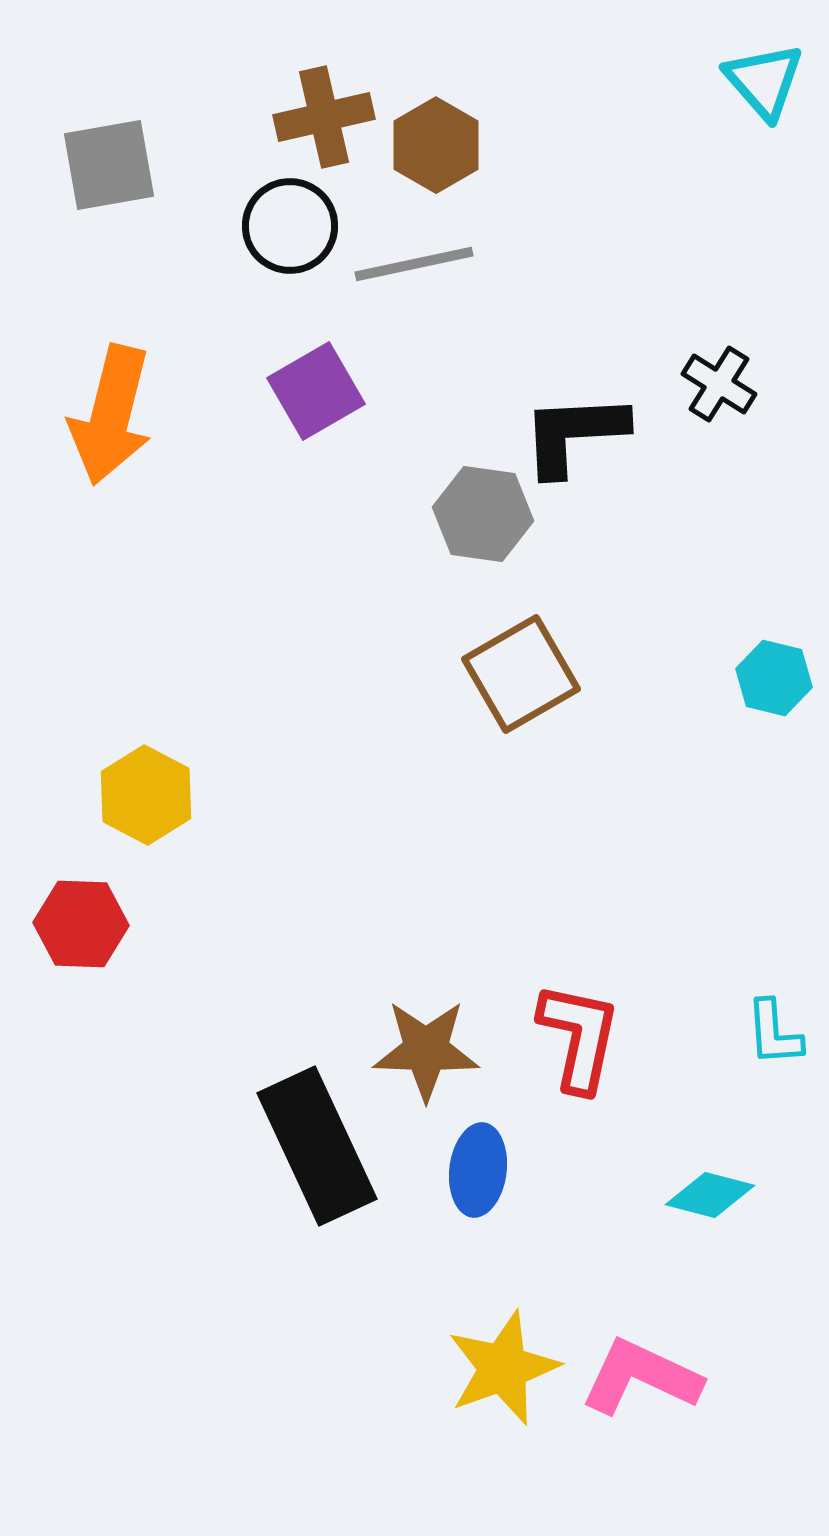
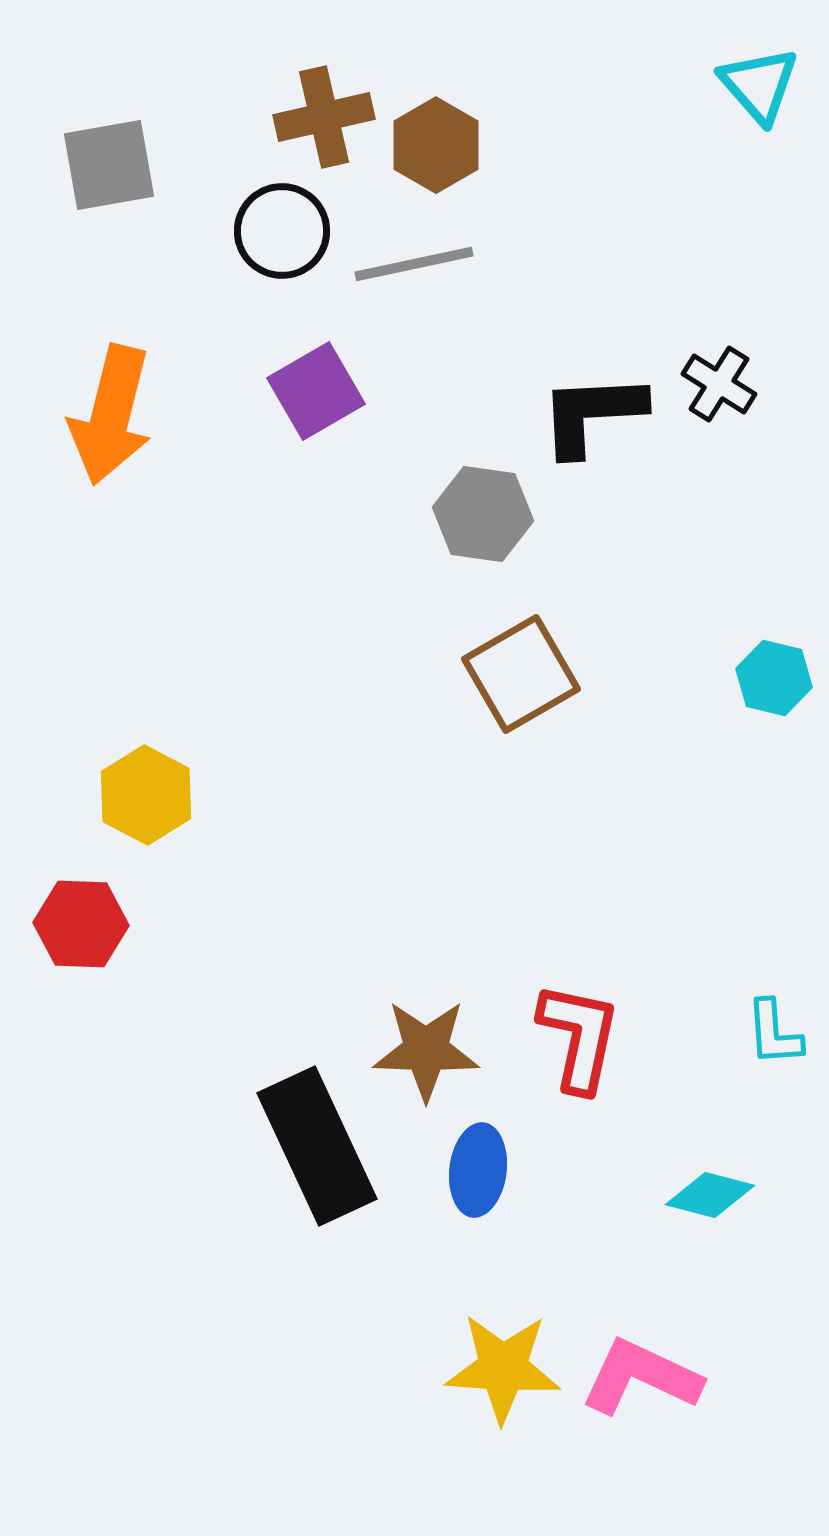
cyan triangle: moved 5 px left, 4 px down
black circle: moved 8 px left, 5 px down
black L-shape: moved 18 px right, 20 px up
yellow star: rotated 24 degrees clockwise
